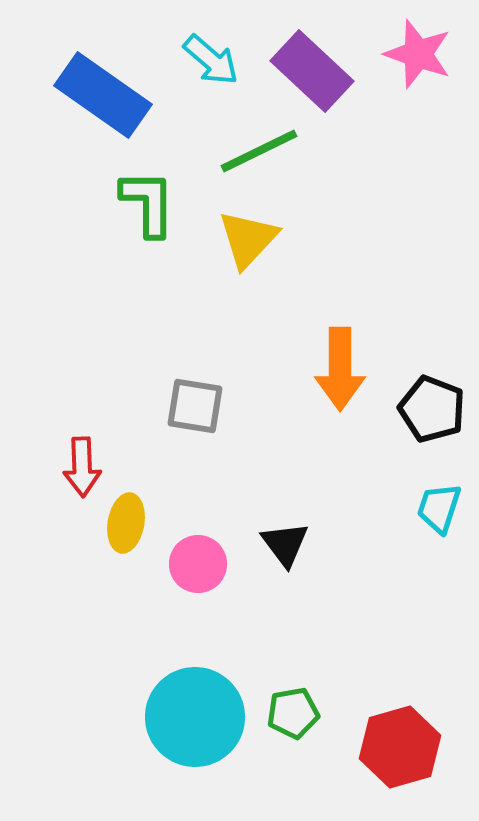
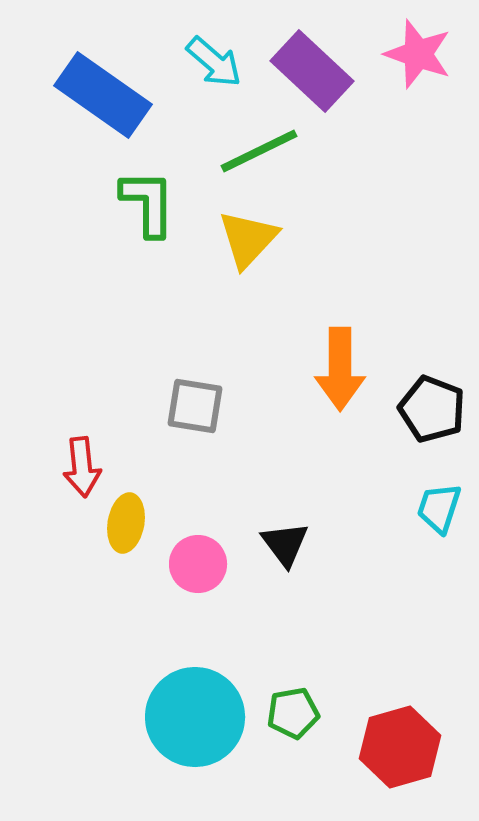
cyan arrow: moved 3 px right, 2 px down
red arrow: rotated 4 degrees counterclockwise
